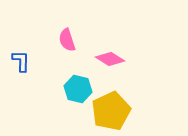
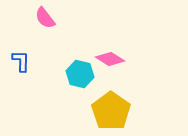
pink semicircle: moved 22 px left, 22 px up; rotated 20 degrees counterclockwise
cyan hexagon: moved 2 px right, 15 px up
yellow pentagon: rotated 12 degrees counterclockwise
